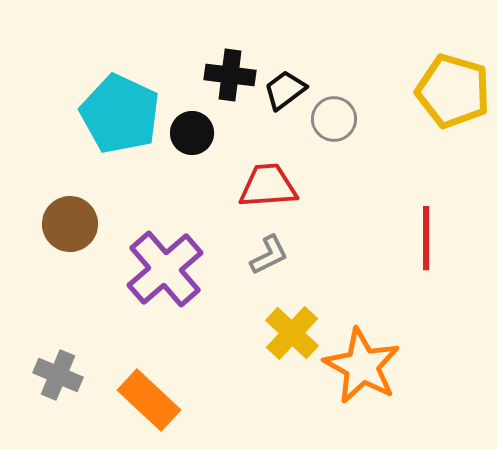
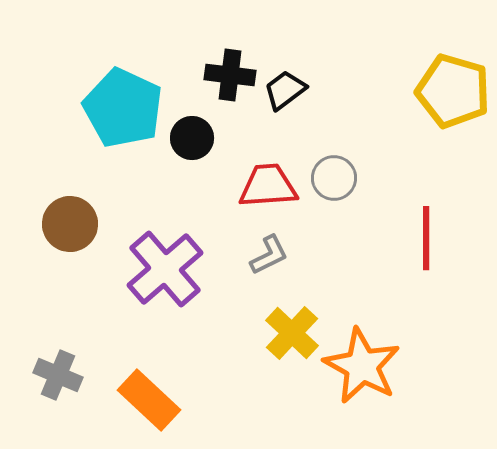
cyan pentagon: moved 3 px right, 6 px up
gray circle: moved 59 px down
black circle: moved 5 px down
